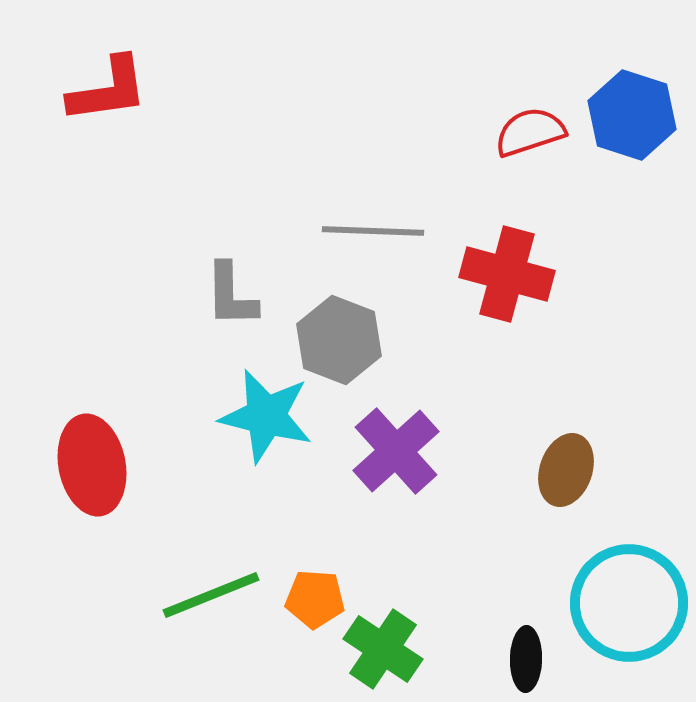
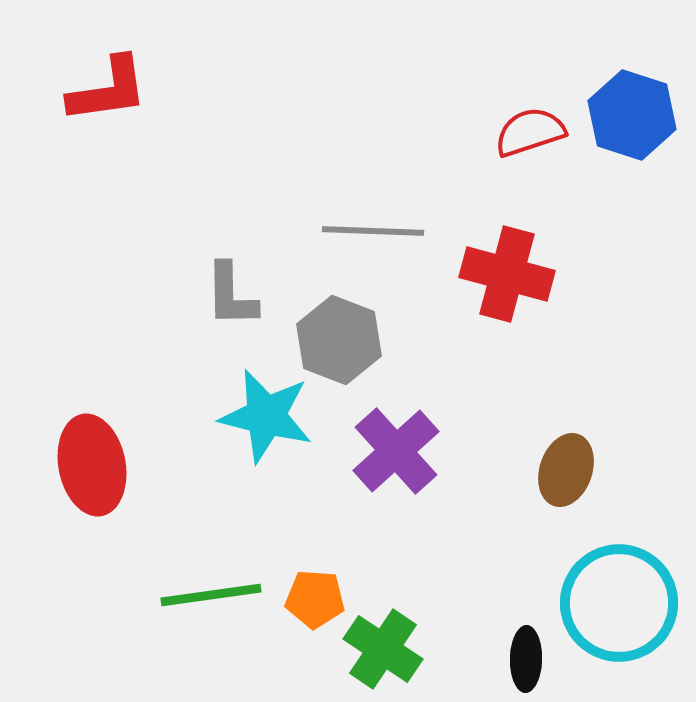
green line: rotated 14 degrees clockwise
cyan circle: moved 10 px left
